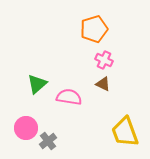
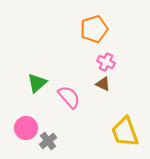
pink cross: moved 2 px right, 2 px down
green triangle: moved 1 px up
pink semicircle: rotated 40 degrees clockwise
